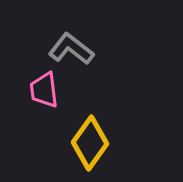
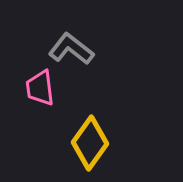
pink trapezoid: moved 4 px left, 2 px up
